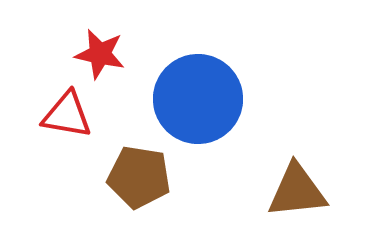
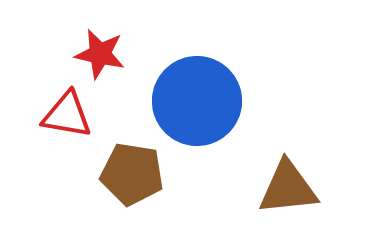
blue circle: moved 1 px left, 2 px down
brown pentagon: moved 7 px left, 3 px up
brown triangle: moved 9 px left, 3 px up
